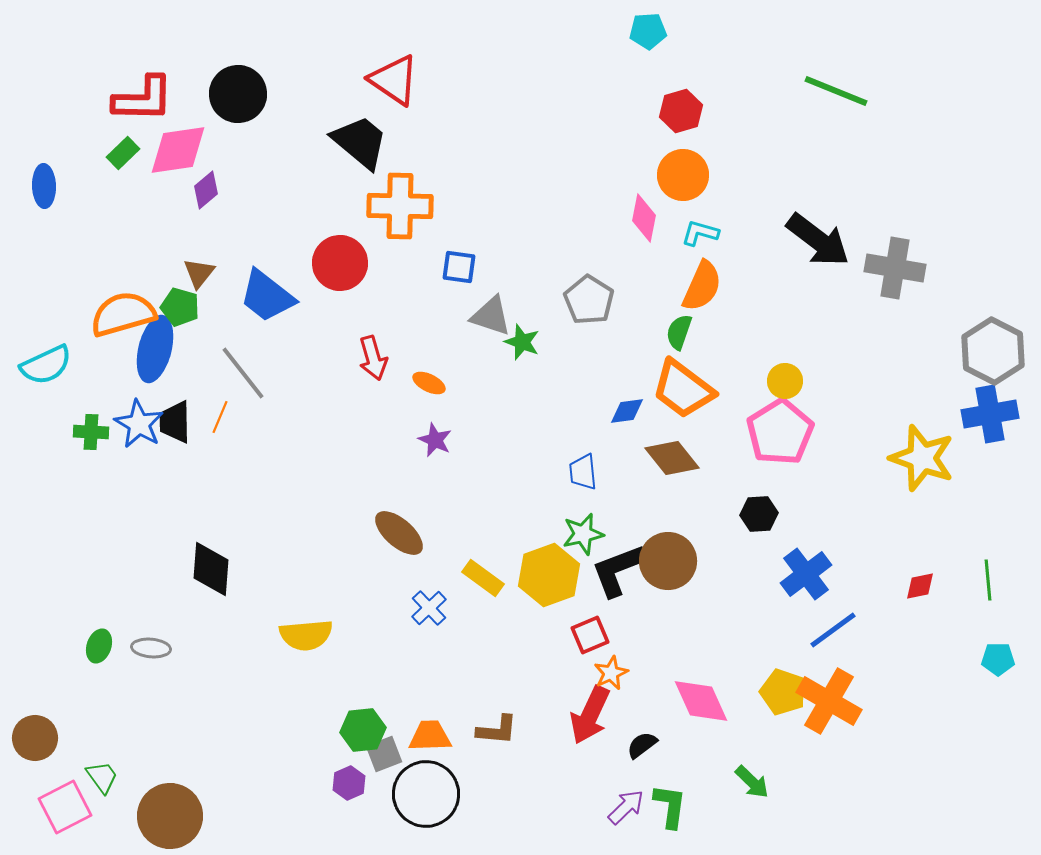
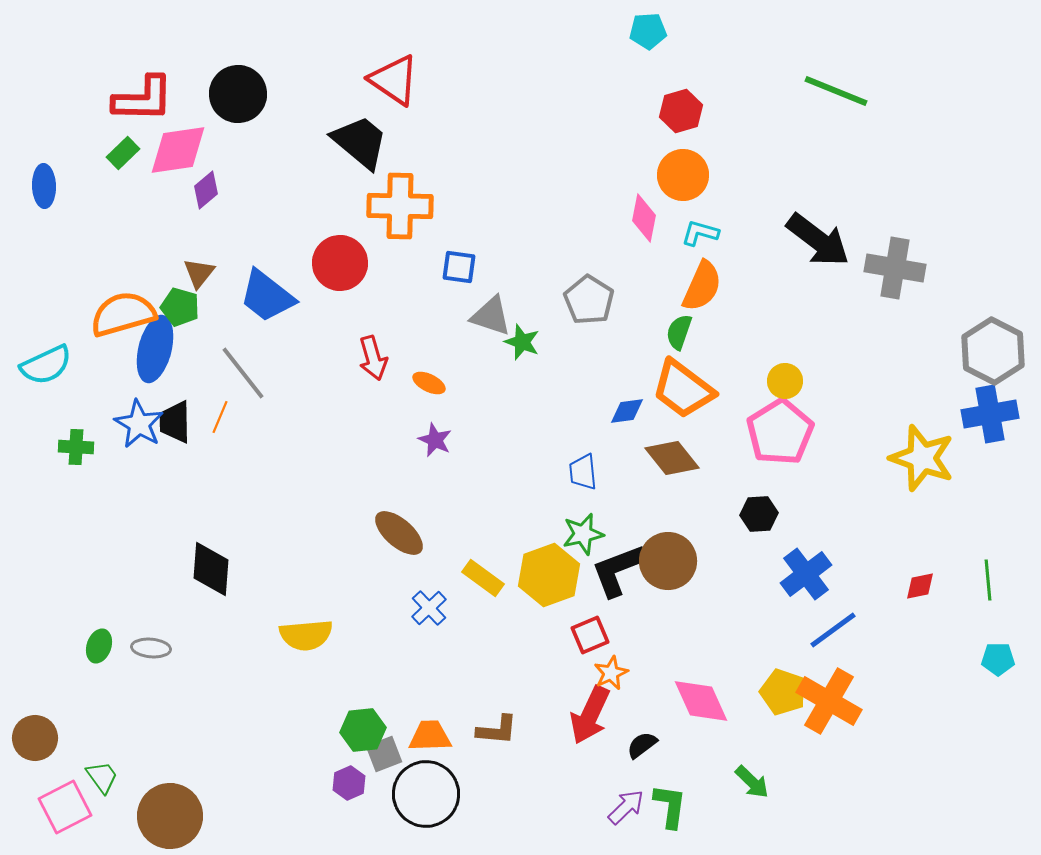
green cross at (91, 432): moved 15 px left, 15 px down
